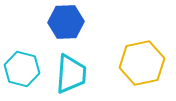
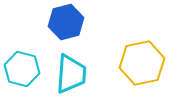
blue hexagon: rotated 12 degrees counterclockwise
